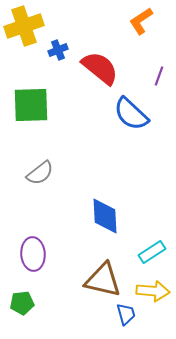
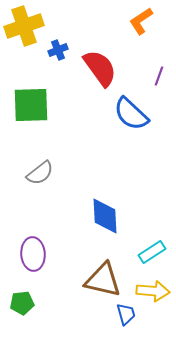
red semicircle: rotated 15 degrees clockwise
